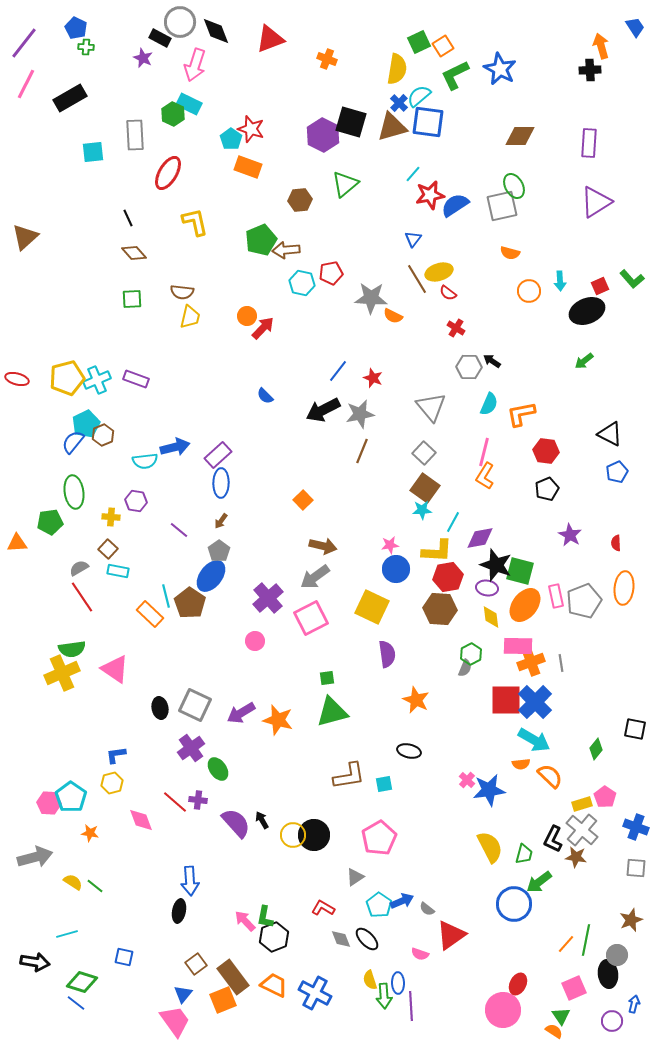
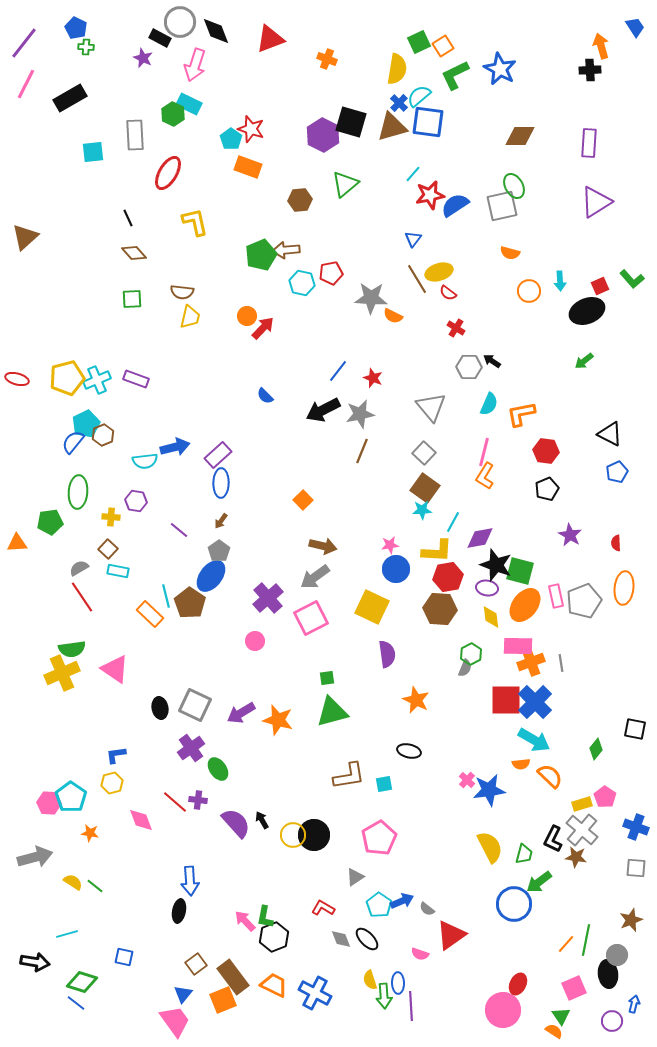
green pentagon at (261, 240): moved 15 px down
green ellipse at (74, 492): moved 4 px right; rotated 12 degrees clockwise
